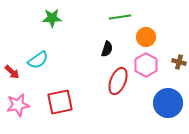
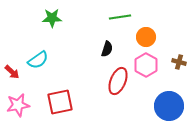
blue circle: moved 1 px right, 3 px down
